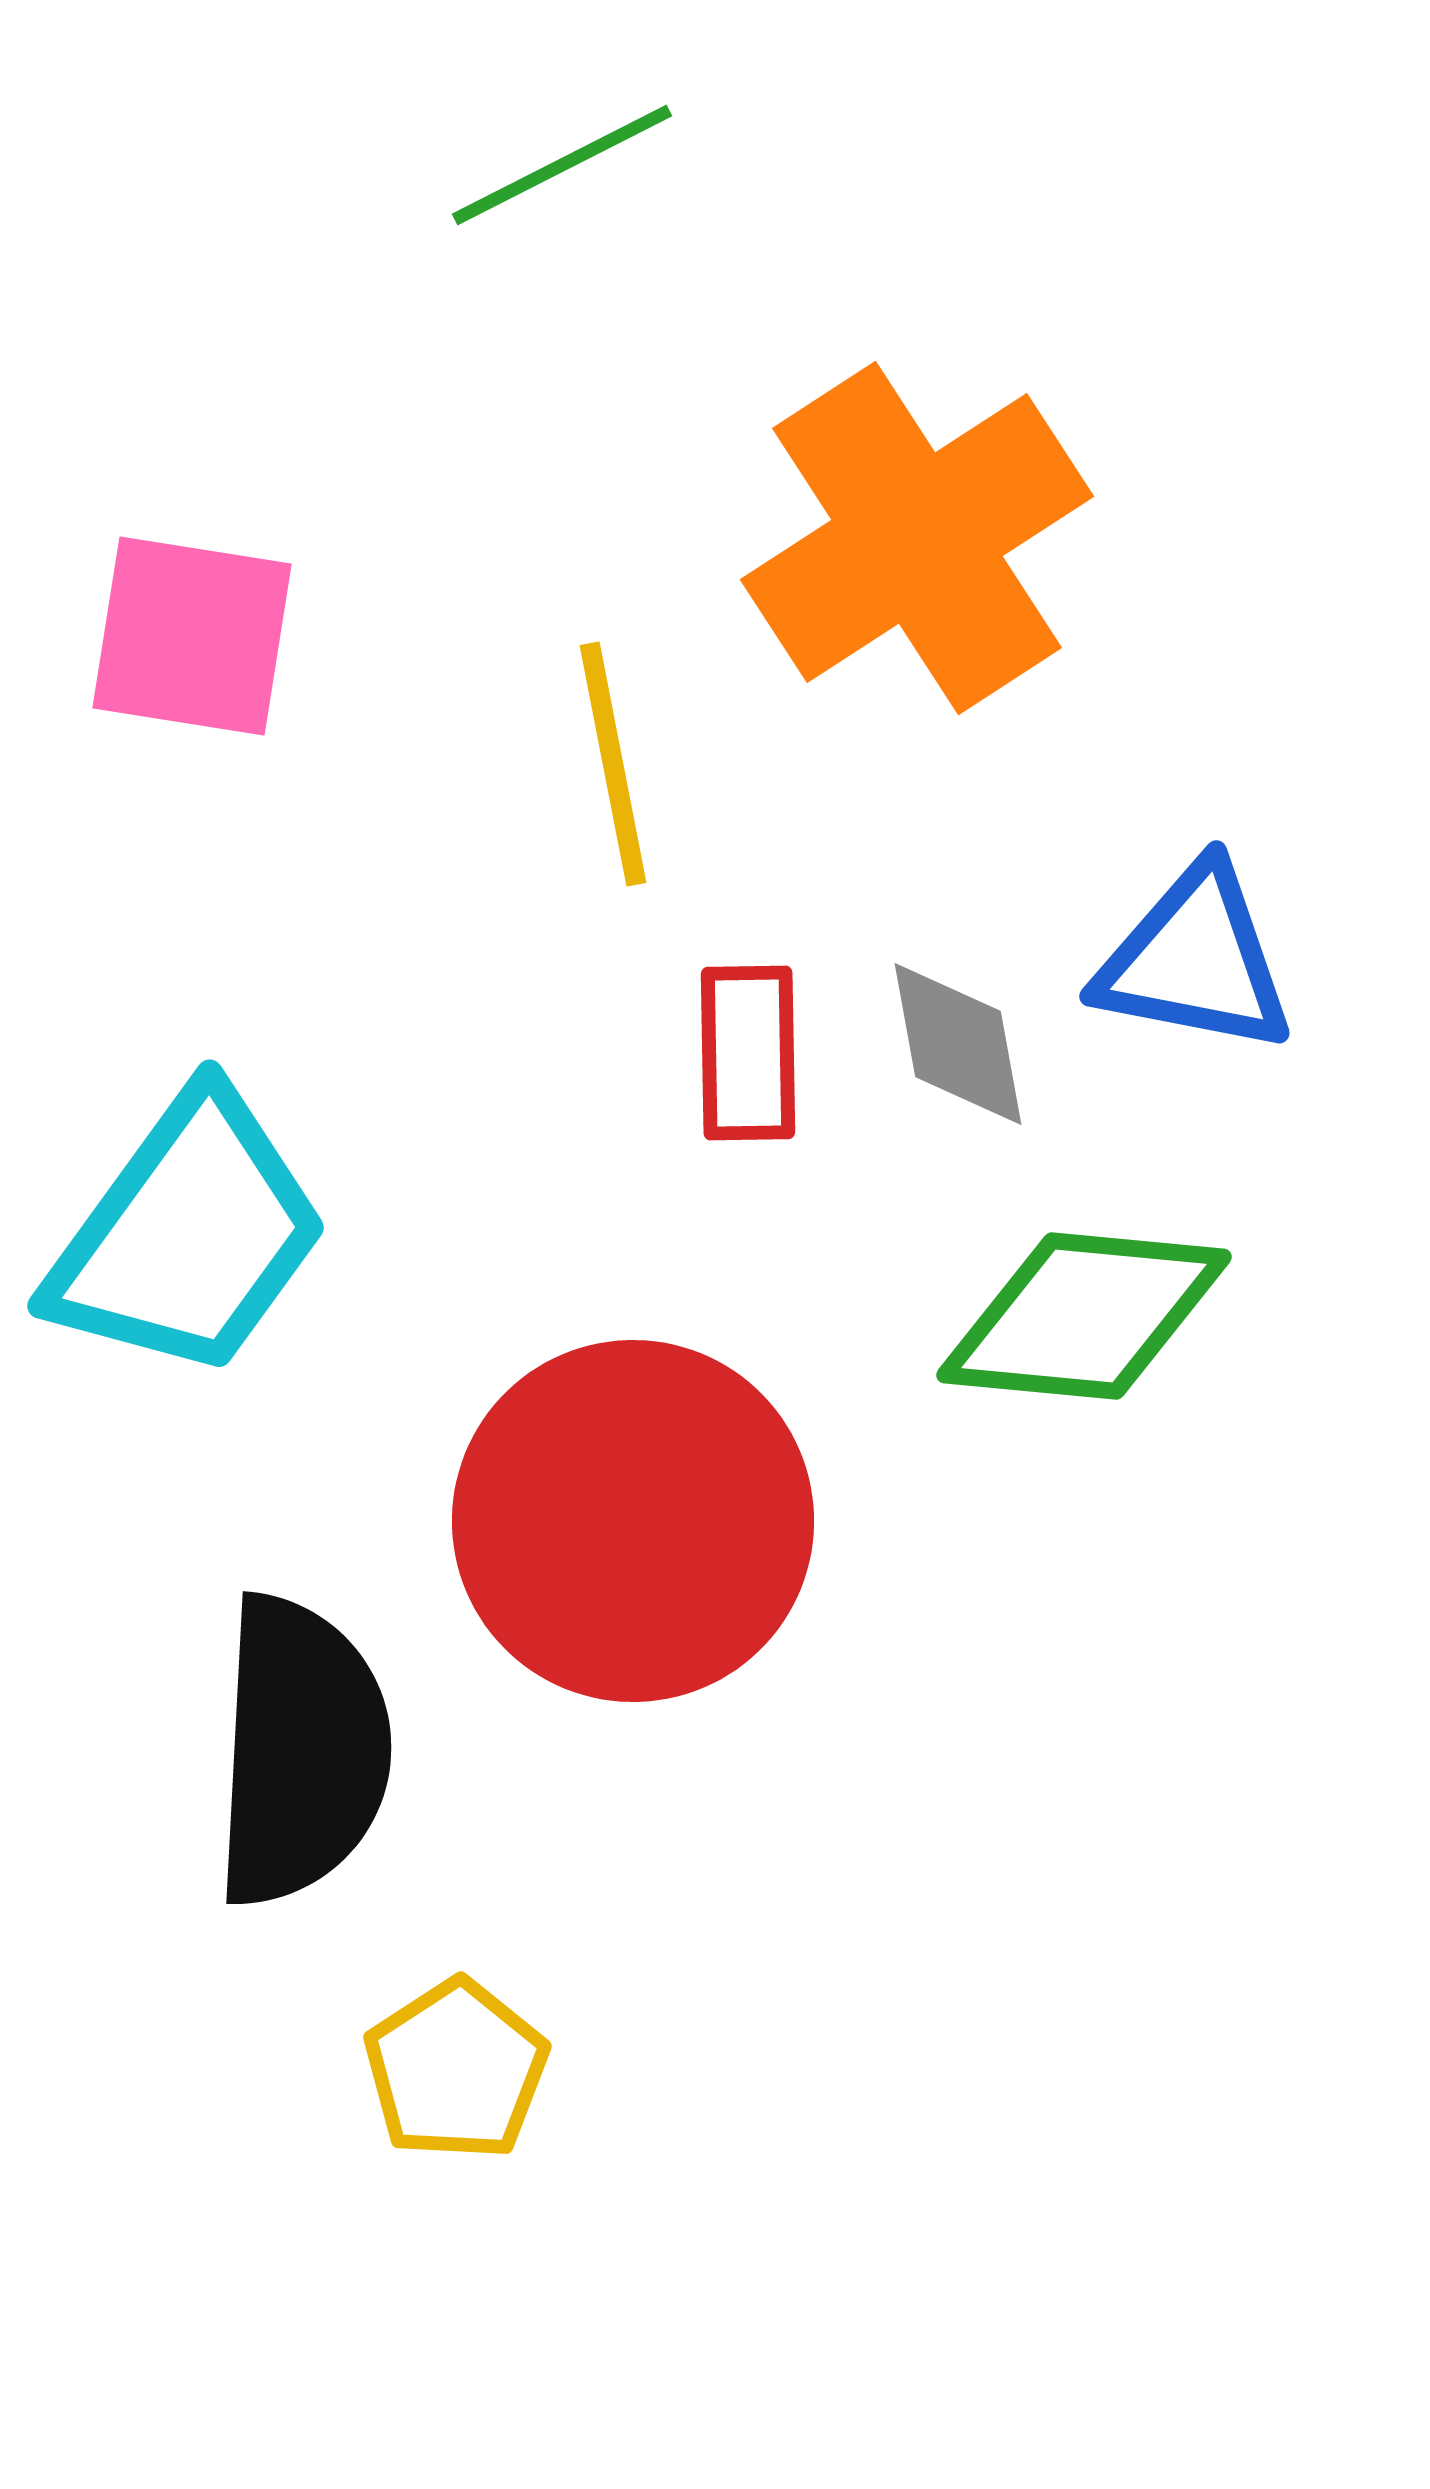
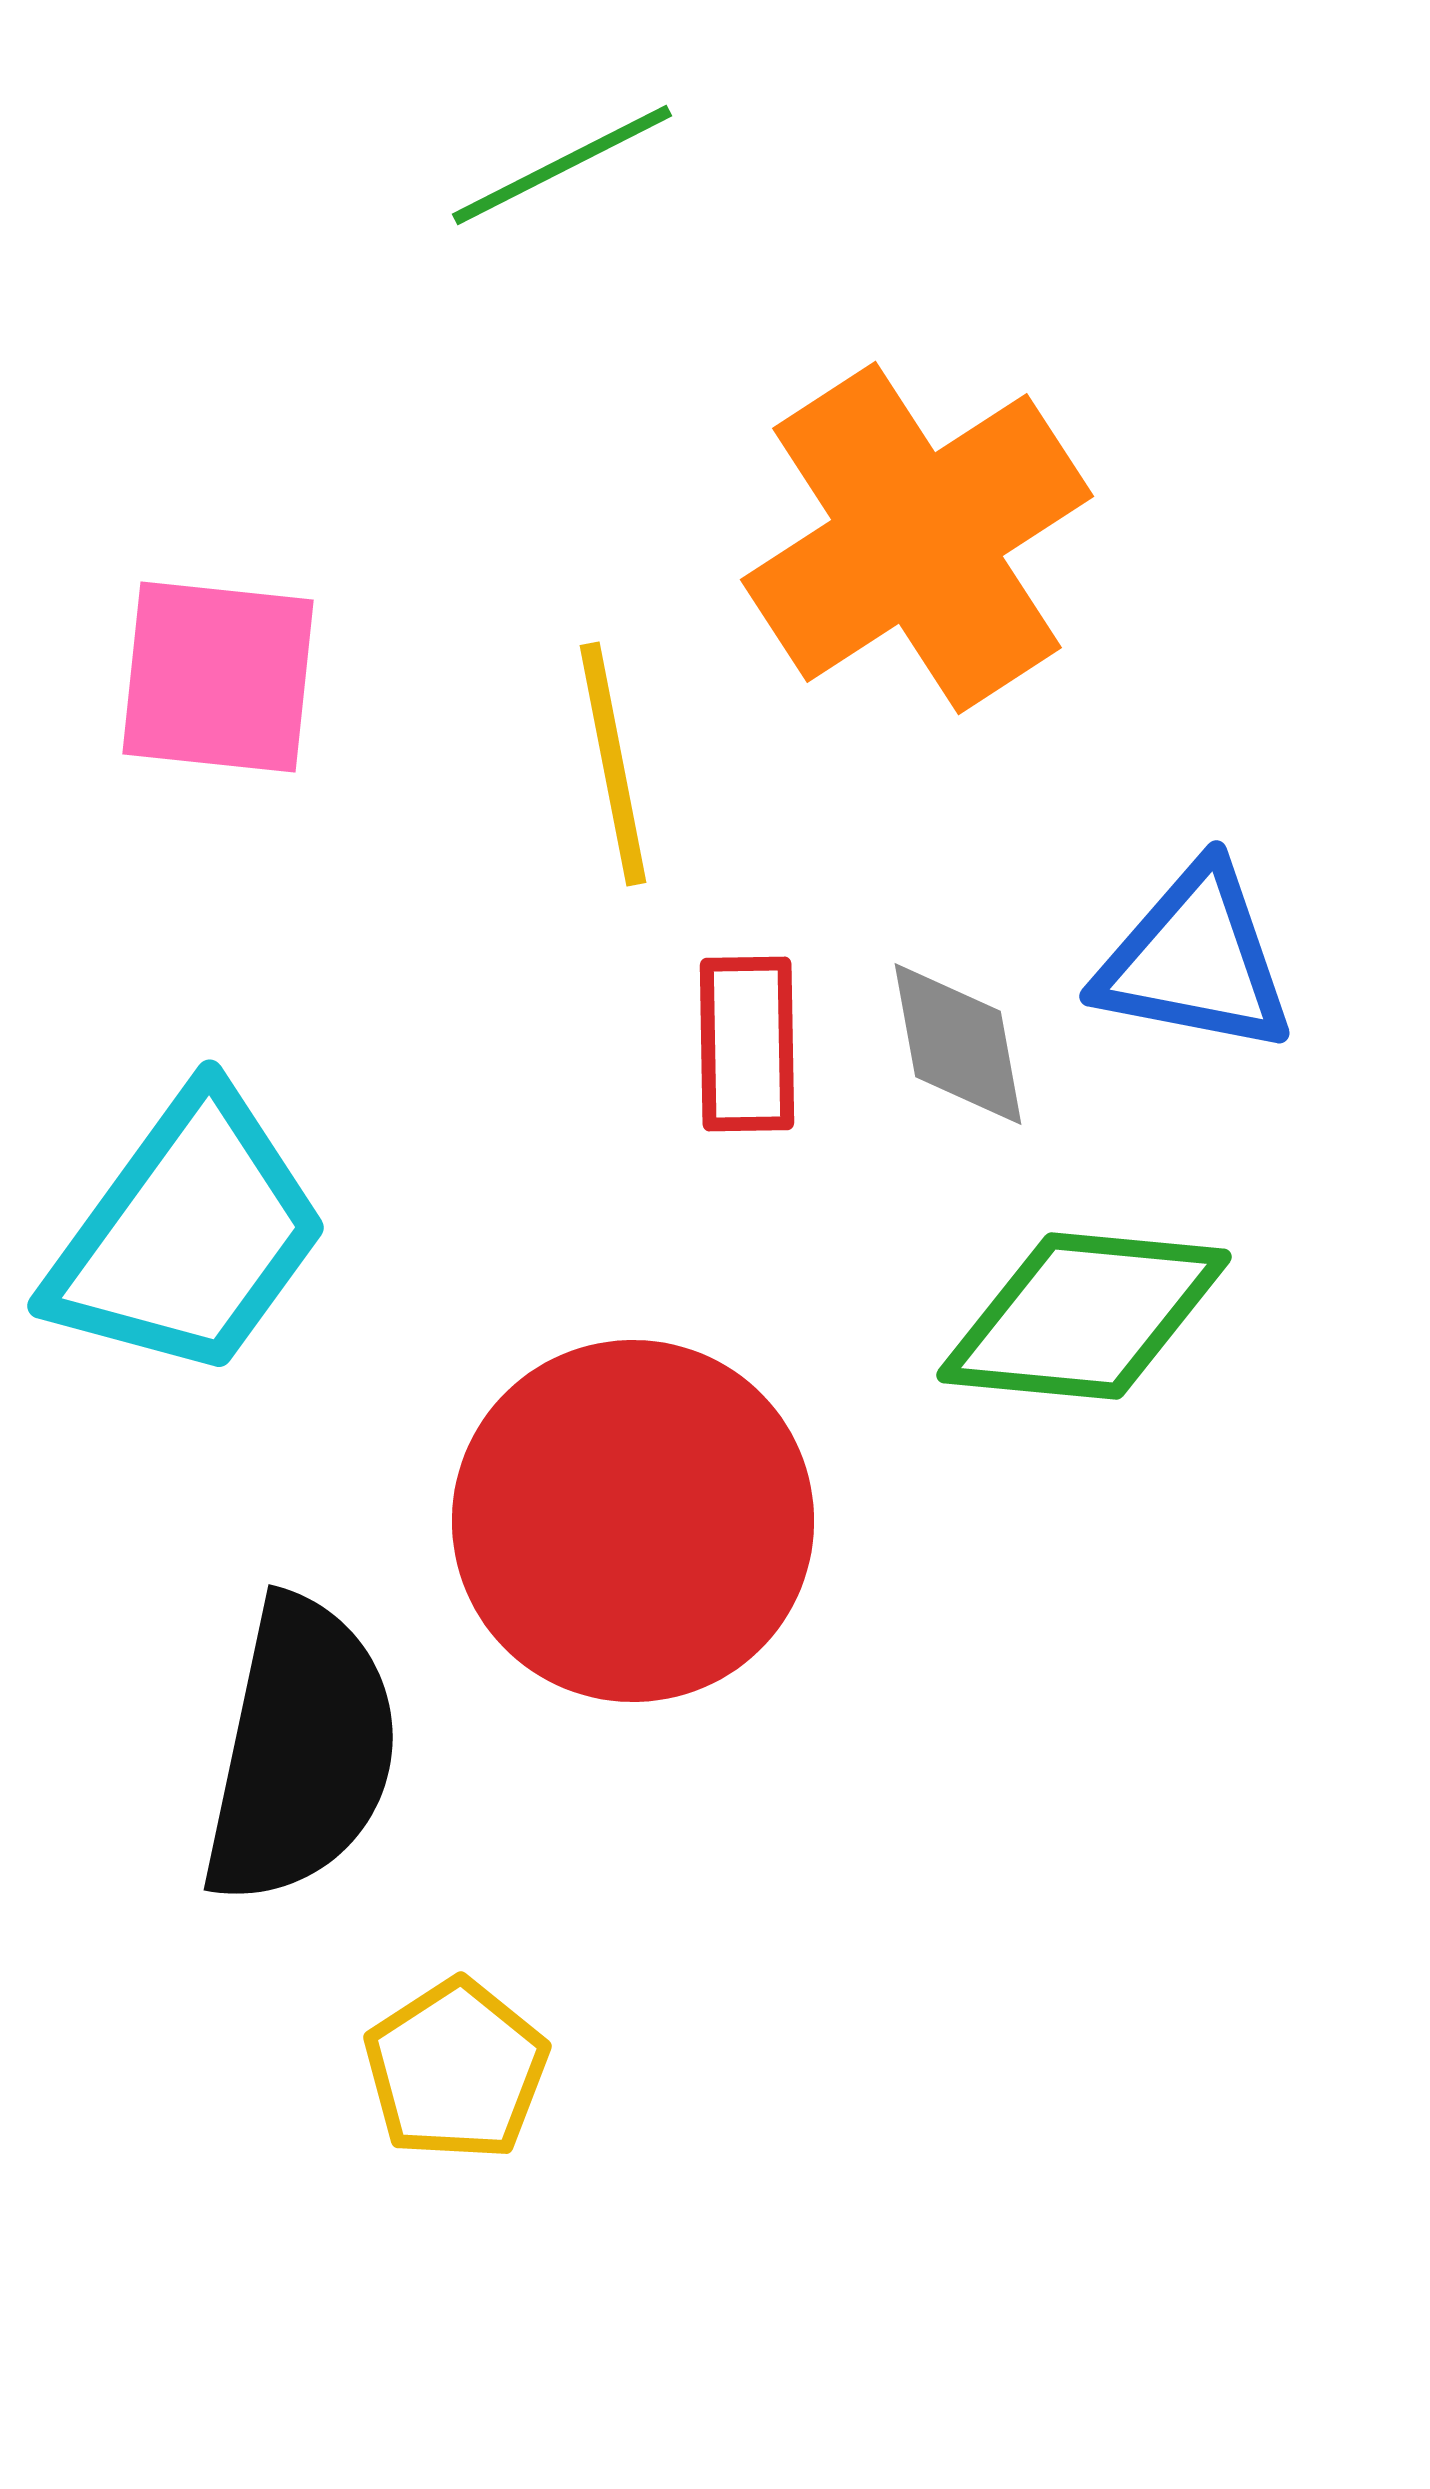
pink square: moved 26 px right, 41 px down; rotated 3 degrees counterclockwise
red rectangle: moved 1 px left, 9 px up
black semicircle: rotated 9 degrees clockwise
